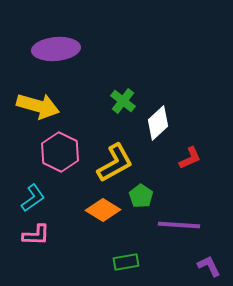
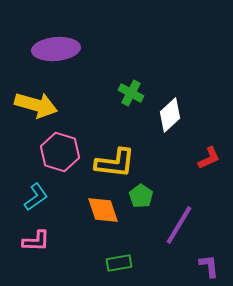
green cross: moved 8 px right, 8 px up; rotated 10 degrees counterclockwise
yellow arrow: moved 2 px left, 1 px up
white diamond: moved 12 px right, 8 px up
pink hexagon: rotated 9 degrees counterclockwise
red L-shape: moved 19 px right
yellow L-shape: rotated 36 degrees clockwise
cyan L-shape: moved 3 px right, 1 px up
orange diamond: rotated 40 degrees clockwise
purple line: rotated 63 degrees counterclockwise
pink L-shape: moved 6 px down
green rectangle: moved 7 px left, 1 px down
purple L-shape: rotated 20 degrees clockwise
